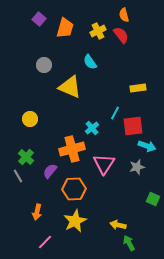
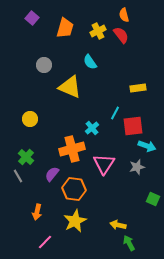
purple square: moved 7 px left, 1 px up
purple semicircle: moved 2 px right, 3 px down
orange hexagon: rotated 10 degrees clockwise
